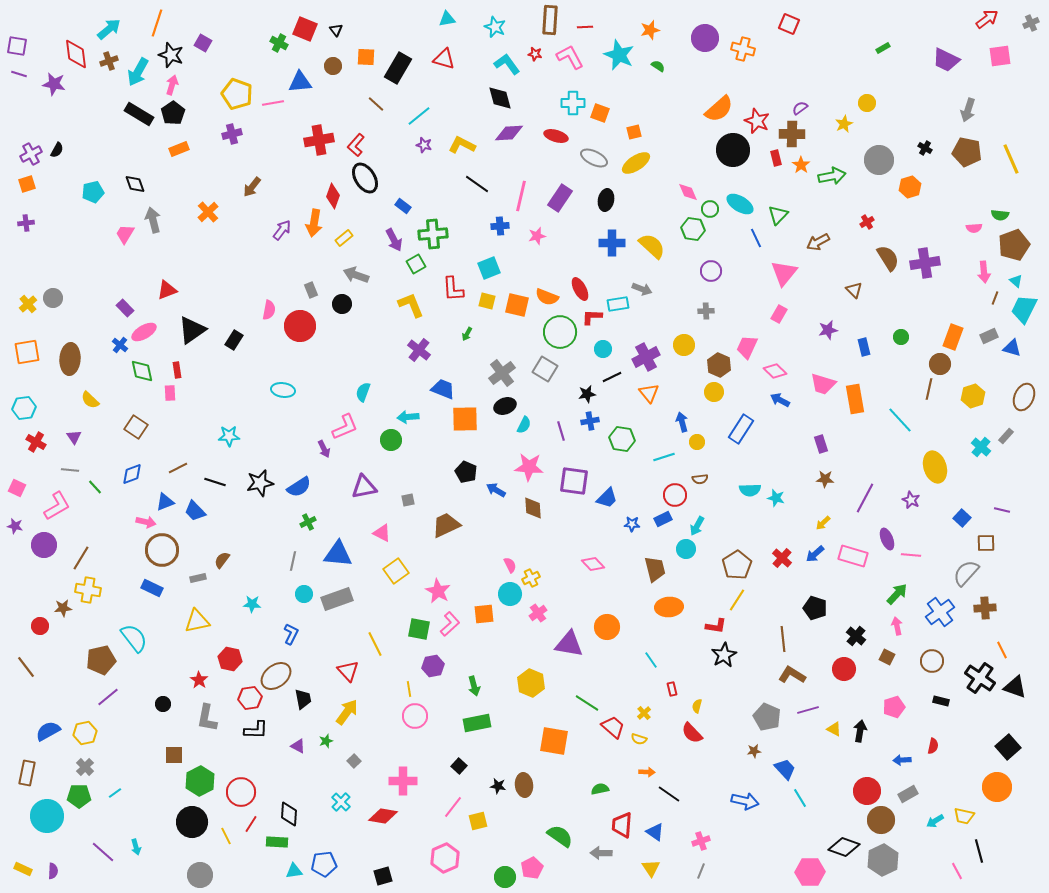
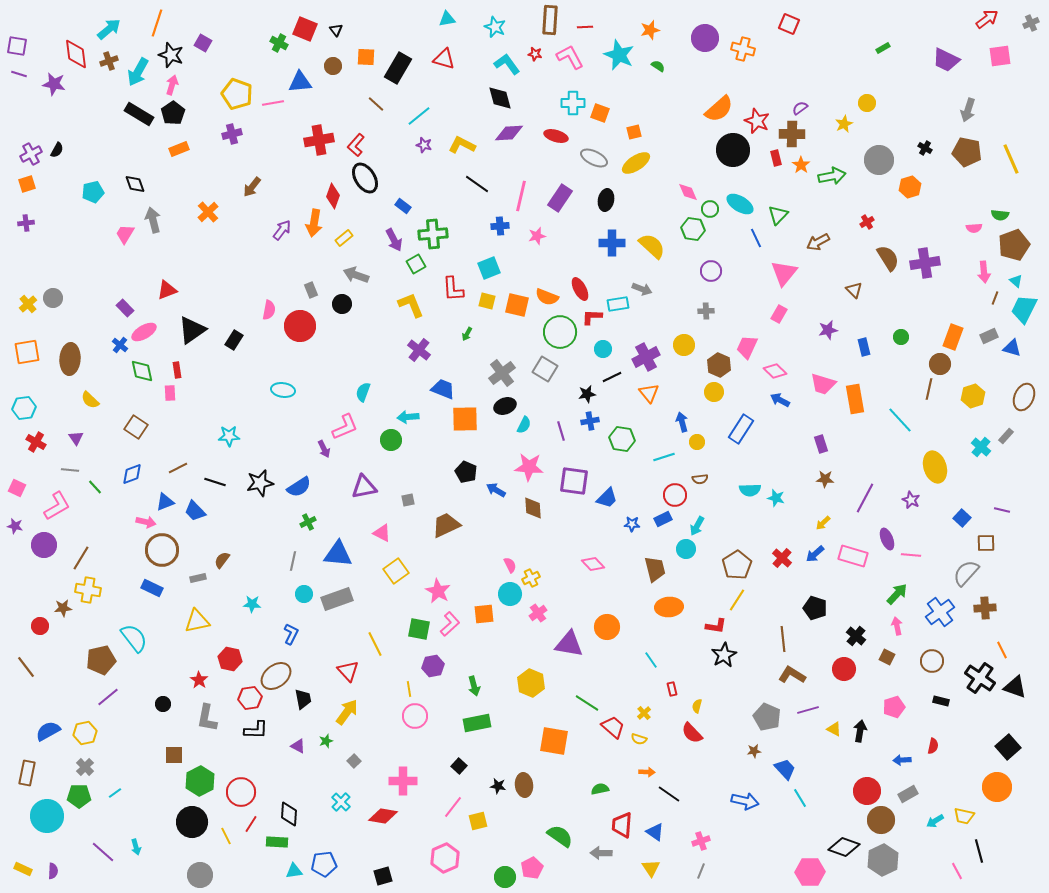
purple triangle at (74, 437): moved 2 px right, 1 px down
